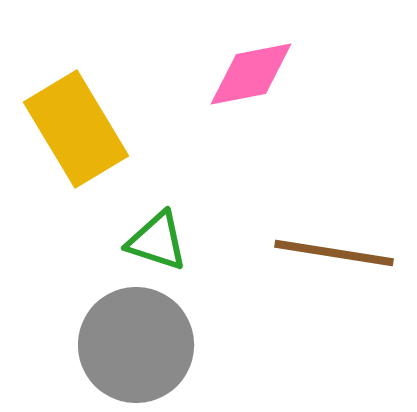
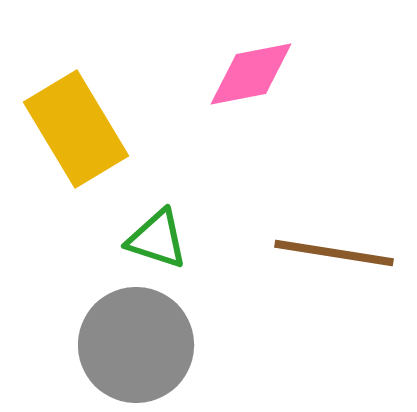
green triangle: moved 2 px up
